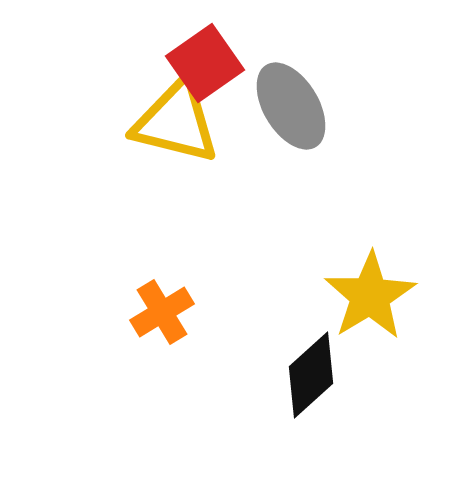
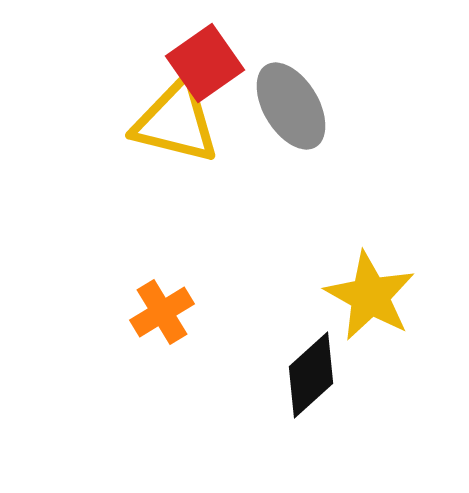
yellow star: rotated 12 degrees counterclockwise
